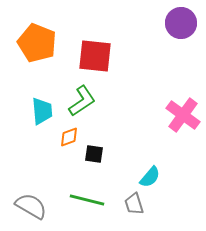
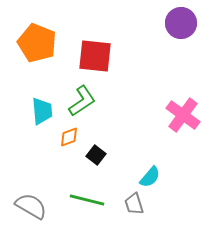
black square: moved 2 px right, 1 px down; rotated 30 degrees clockwise
